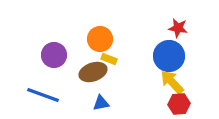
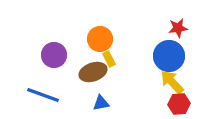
red star: rotated 18 degrees counterclockwise
yellow rectangle: rotated 42 degrees clockwise
